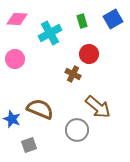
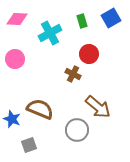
blue square: moved 2 px left, 1 px up
